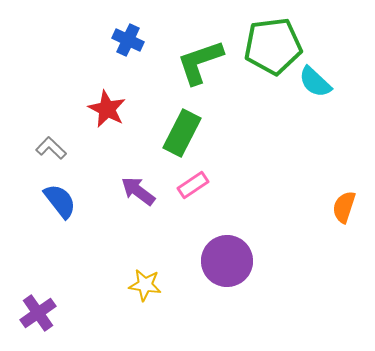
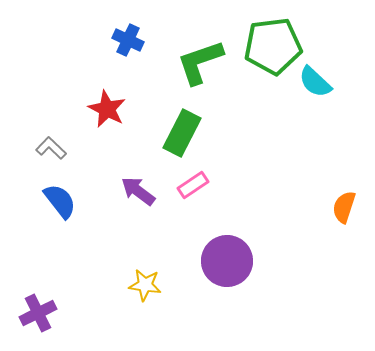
purple cross: rotated 9 degrees clockwise
